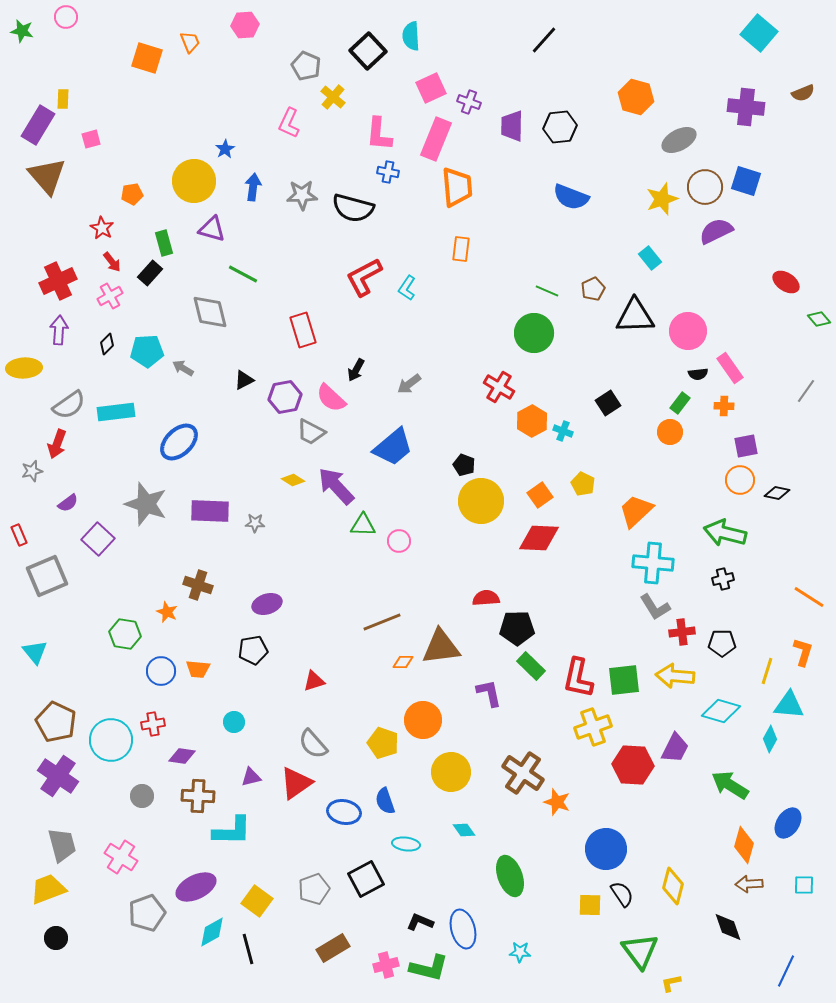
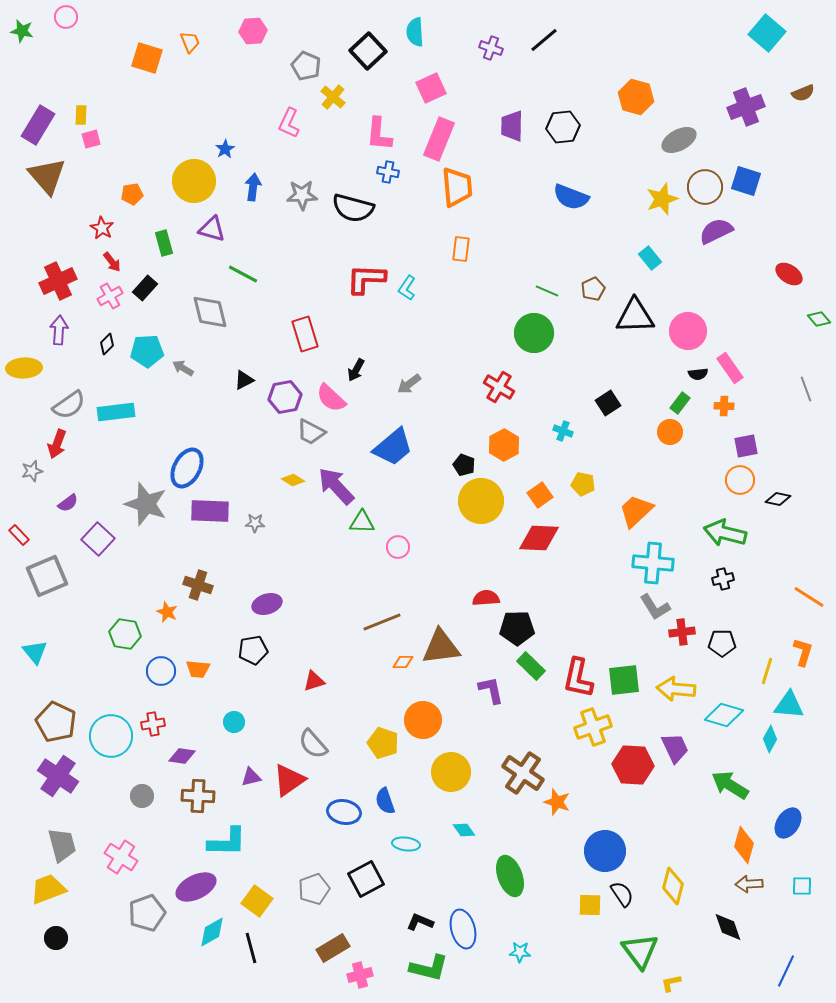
pink hexagon at (245, 25): moved 8 px right, 6 px down
cyan square at (759, 33): moved 8 px right
cyan semicircle at (411, 36): moved 4 px right, 4 px up
black line at (544, 40): rotated 8 degrees clockwise
yellow rectangle at (63, 99): moved 18 px right, 16 px down
purple cross at (469, 102): moved 22 px right, 54 px up
purple cross at (746, 107): rotated 27 degrees counterclockwise
black hexagon at (560, 127): moved 3 px right
pink rectangle at (436, 139): moved 3 px right
black rectangle at (150, 273): moved 5 px left, 15 px down
red L-shape at (364, 277): moved 2 px right, 2 px down; rotated 30 degrees clockwise
red ellipse at (786, 282): moved 3 px right, 8 px up
red rectangle at (303, 330): moved 2 px right, 4 px down
gray line at (806, 391): moved 2 px up; rotated 55 degrees counterclockwise
orange hexagon at (532, 421): moved 28 px left, 24 px down
blue ellipse at (179, 442): moved 8 px right, 26 px down; rotated 18 degrees counterclockwise
yellow pentagon at (583, 484): rotated 15 degrees counterclockwise
black diamond at (777, 493): moved 1 px right, 6 px down
green triangle at (363, 525): moved 1 px left, 3 px up
red rectangle at (19, 535): rotated 20 degrees counterclockwise
pink circle at (399, 541): moved 1 px left, 6 px down
yellow arrow at (675, 676): moved 1 px right, 13 px down
purple L-shape at (489, 693): moved 2 px right, 3 px up
cyan diamond at (721, 711): moved 3 px right, 4 px down
cyan circle at (111, 740): moved 4 px up
purple trapezoid at (675, 748): rotated 52 degrees counterclockwise
red triangle at (296, 783): moved 7 px left, 3 px up
cyan L-shape at (232, 831): moved 5 px left, 11 px down
blue circle at (606, 849): moved 1 px left, 2 px down
cyan square at (804, 885): moved 2 px left, 1 px down
black line at (248, 949): moved 3 px right, 1 px up
pink cross at (386, 965): moved 26 px left, 10 px down
